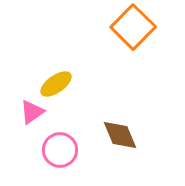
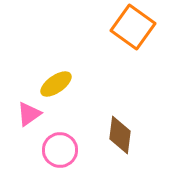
orange square: rotated 9 degrees counterclockwise
pink triangle: moved 3 px left, 2 px down
brown diamond: rotated 30 degrees clockwise
